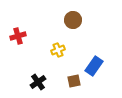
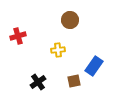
brown circle: moved 3 px left
yellow cross: rotated 16 degrees clockwise
